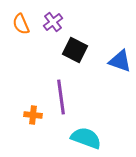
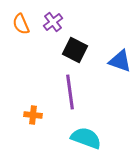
purple line: moved 9 px right, 5 px up
